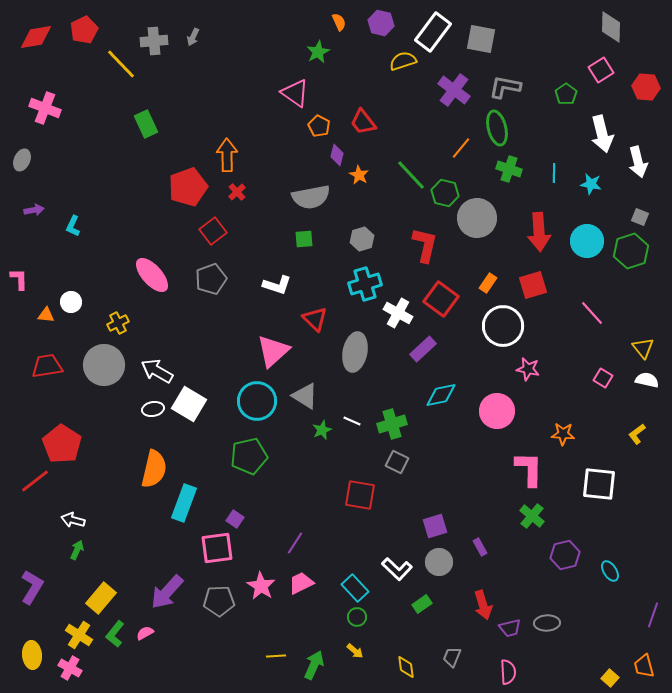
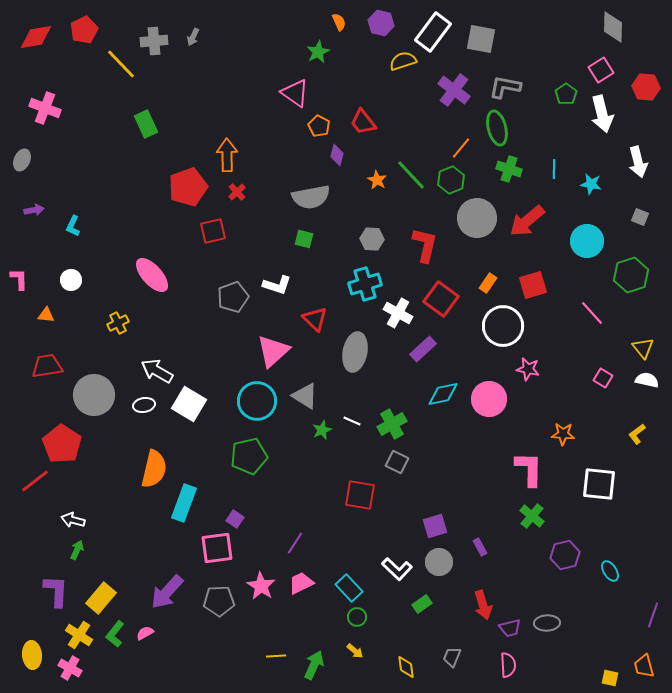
gray diamond at (611, 27): moved 2 px right
white arrow at (602, 134): moved 20 px up
cyan line at (554, 173): moved 4 px up
orange star at (359, 175): moved 18 px right, 5 px down
green hexagon at (445, 193): moved 6 px right, 13 px up; rotated 24 degrees clockwise
red square at (213, 231): rotated 24 degrees clockwise
red arrow at (539, 232): moved 12 px left, 11 px up; rotated 54 degrees clockwise
green square at (304, 239): rotated 18 degrees clockwise
gray hexagon at (362, 239): moved 10 px right; rotated 20 degrees clockwise
green hexagon at (631, 251): moved 24 px down
gray pentagon at (211, 279): moved 22 px right, 18 px down
white circle at (71, 302): moved 22 px up
gray circle at (104, 365): moved 10 px left, 30 px down
cyan diamond at (441, 395): moved 2 px right, 1 px up
white ellipse at (153, 409): moved 9 px left, 4 px up
pink circle at (497, 411): moved 8 px left, 12 px up
green cross at (392, 424): rotated 12 degrees counterclockwise
purple L-shape at (32, 587): moved 24 px right, 4 px down; rotated 28 degrees counterclockwise
cyan rectangle at (355, 588): moved 6 px left
pink semicircle at (508, 672): moved 7 px up
yellow square at (610, 678): rotated 30 degrees counterclockwise
